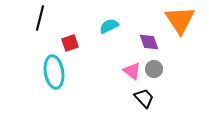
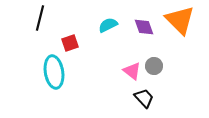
orange triangle: rotated 12 degrees counterclockwise
cyan semicircle: moved 1 px left, 1 px up
purple diamond: moved 5 px left, 15 px up
gray circle: moved 3 px up
